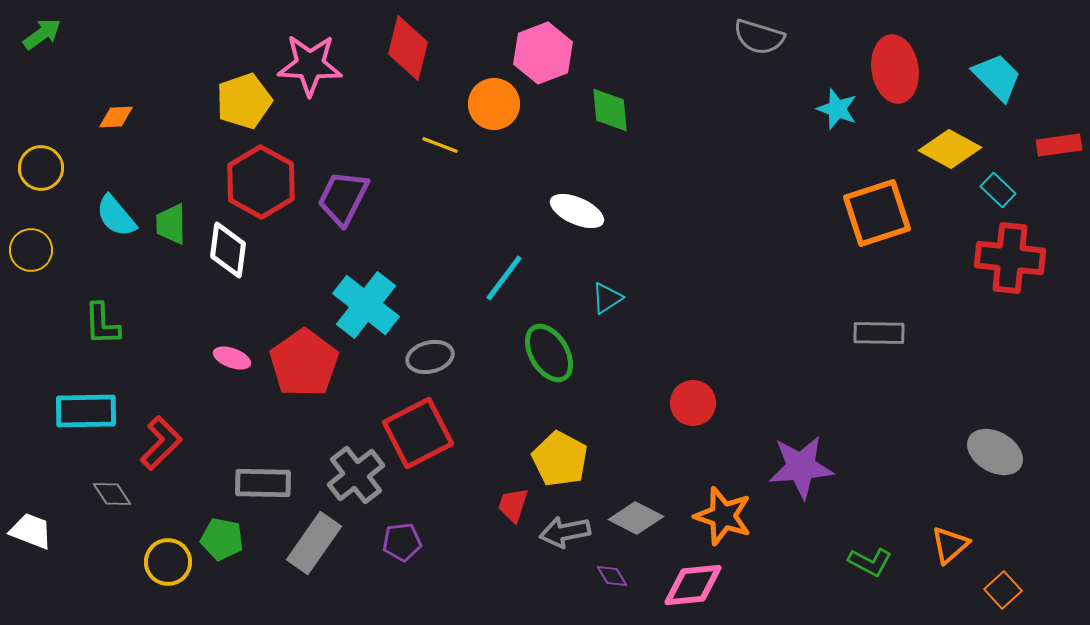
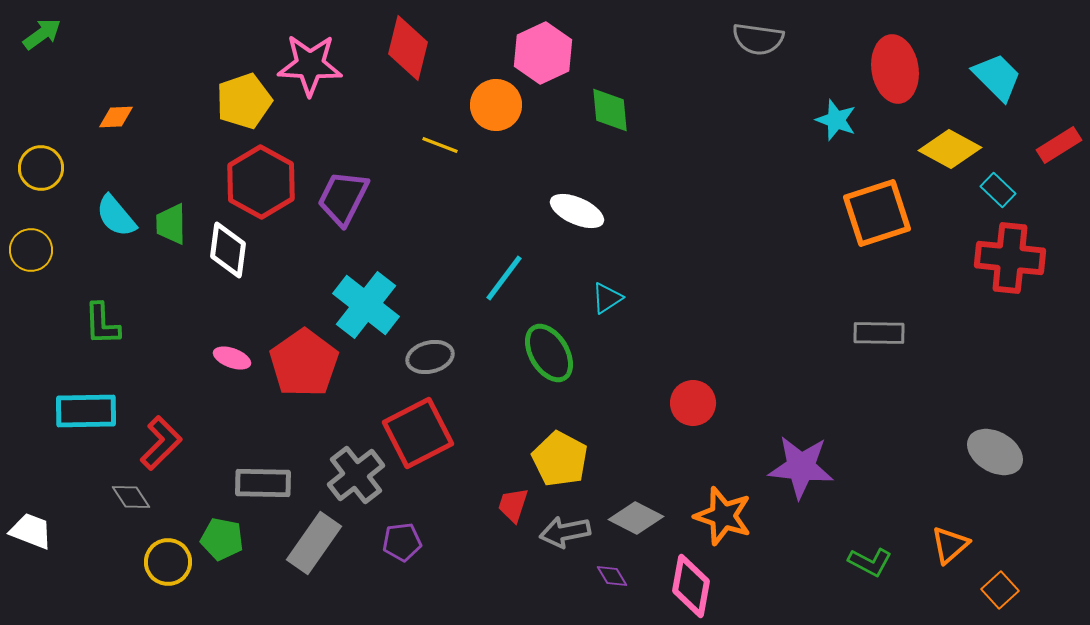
gray semicircle at (759, 37): moved 1 px left, 2 px down; rotated 9 degrees counterclockwise
pink hexagon at (543, 53): rotated 4 degrees counterclockwise
orange circle at (494, 104): moved 2 px right, 1 px down
cyan star at (837, 109): moved 1 px left, 11 px down
red rectangle at (1059, 145): rotated 24 degrees counterclockwise
purple star at (801, 467): rotated 10 degrees clockwise
gray diamond at (112, 494): moved 19 px right, 3 px down
pink diamond at (693, 585): moved 2 px left, 1 px down; rotated 74 degrees counterclockwise
orange square at (1003, 590): moved 3 px left
